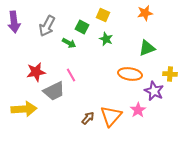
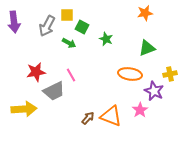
yellow square: moved 36 px left; rotated 24 degrees counterclockwise
yellow cross: rotated 16 degrees counterclockwise
pink star: moved 2 px right
orange triangle: rotated 50 degrees counterclockwise
